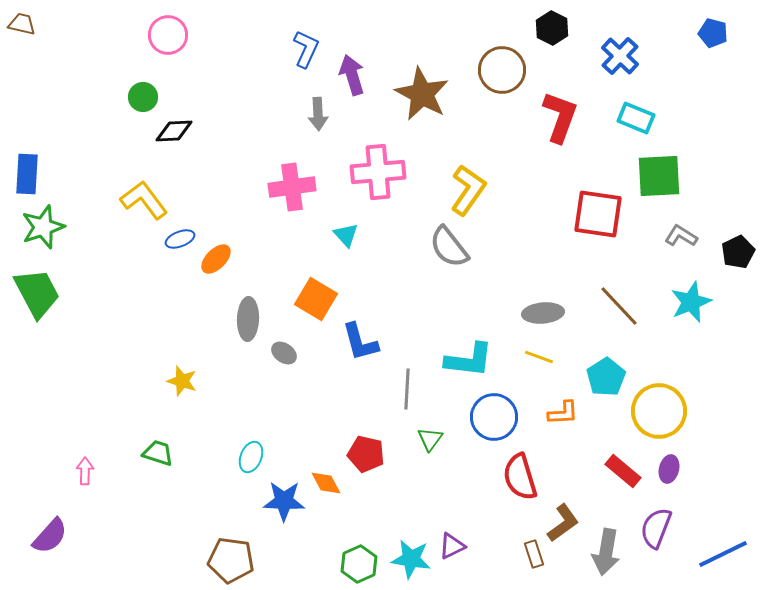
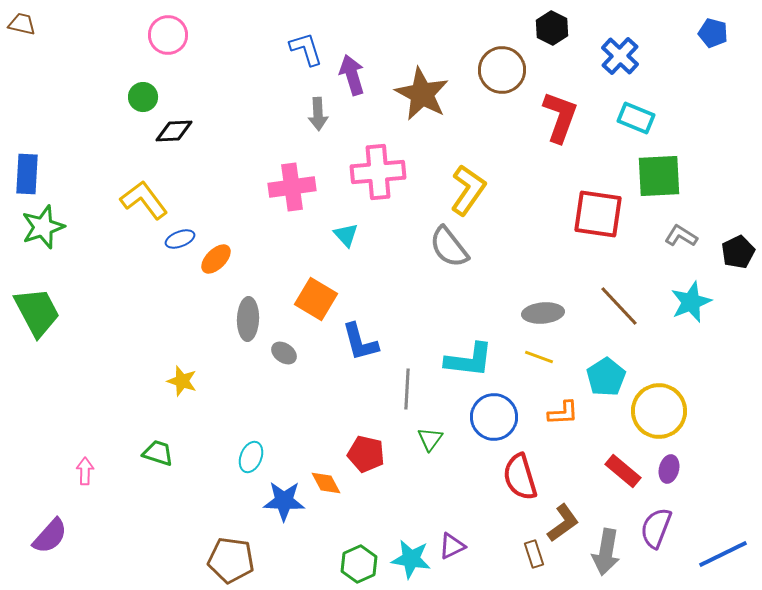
blue L-shape at (306, 49): rotated 42 degrees counterclockwise
green trapezoid at (37, 293): moved 19 px down
